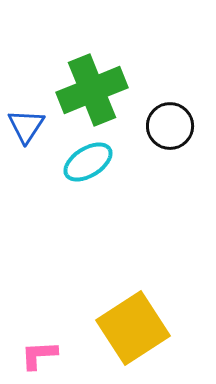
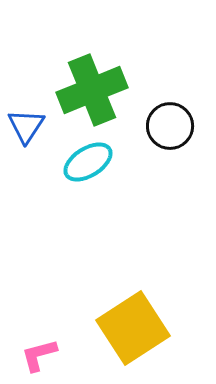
pink L-shape: rotated 12 degrees counterclockwise
